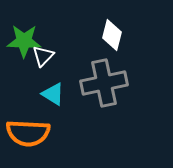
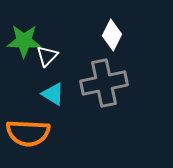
white diamond: rotated 12 degrees clockwise
white triangle: moved 4 px right
